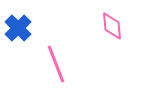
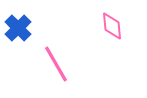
pink line: rotated 9 degrees counterclockwise
